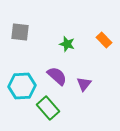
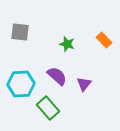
cyan hexagon: moved 1 px left, 2 px up
